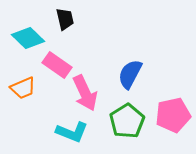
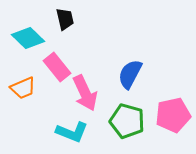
pink rectangle: moved 2 px down; rotated 16 degrees clockwise
green pentagon: rotated 24 degrees counterclockwise
